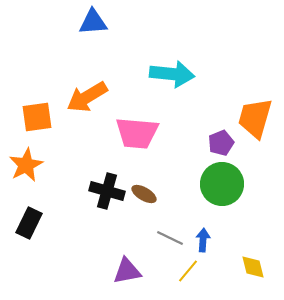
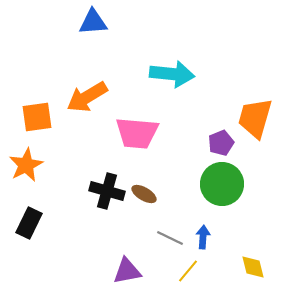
blue arrow: moved 3 px up
